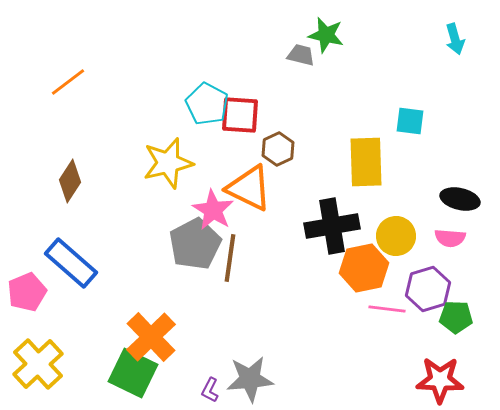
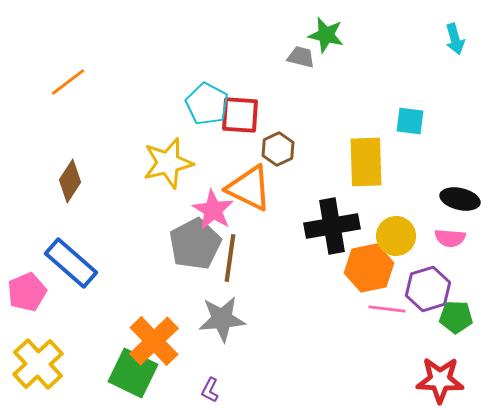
gray trapezoid: moved 2 px down
orange hexagon: moved 5 px right
orange cross: moved 3 px right, 4 px down
gray star: moved 28 px left, 60 px up
